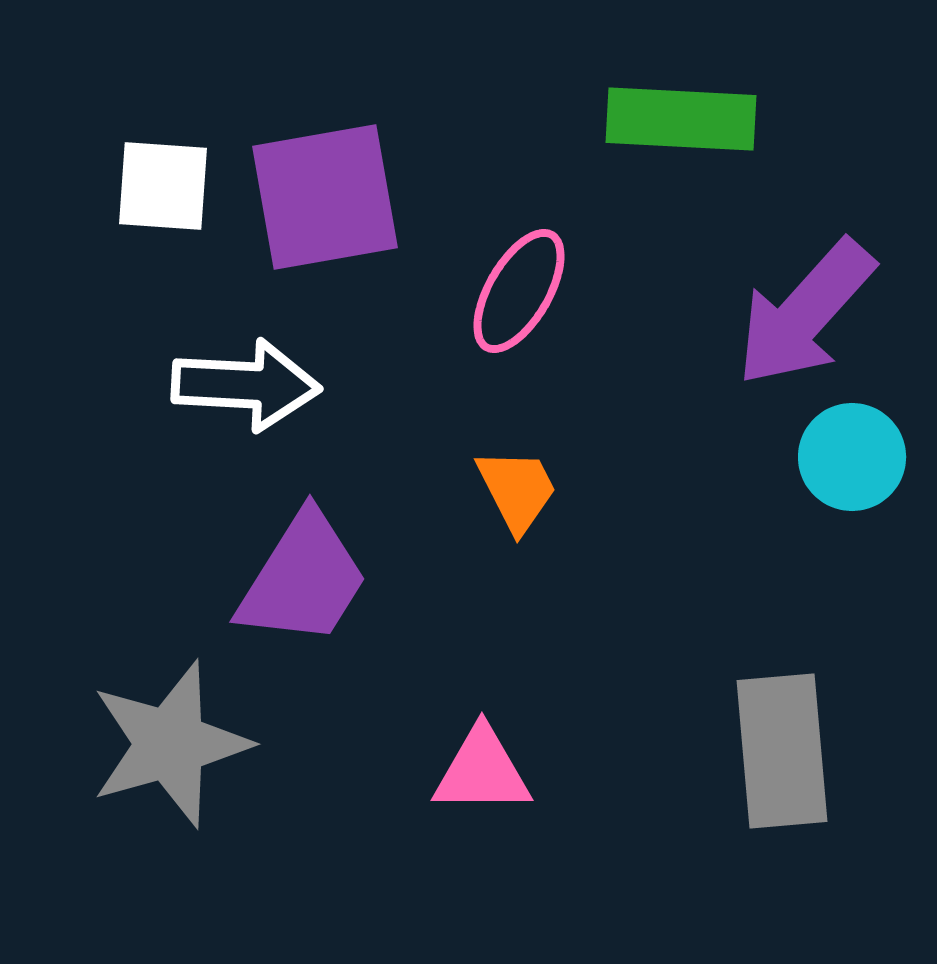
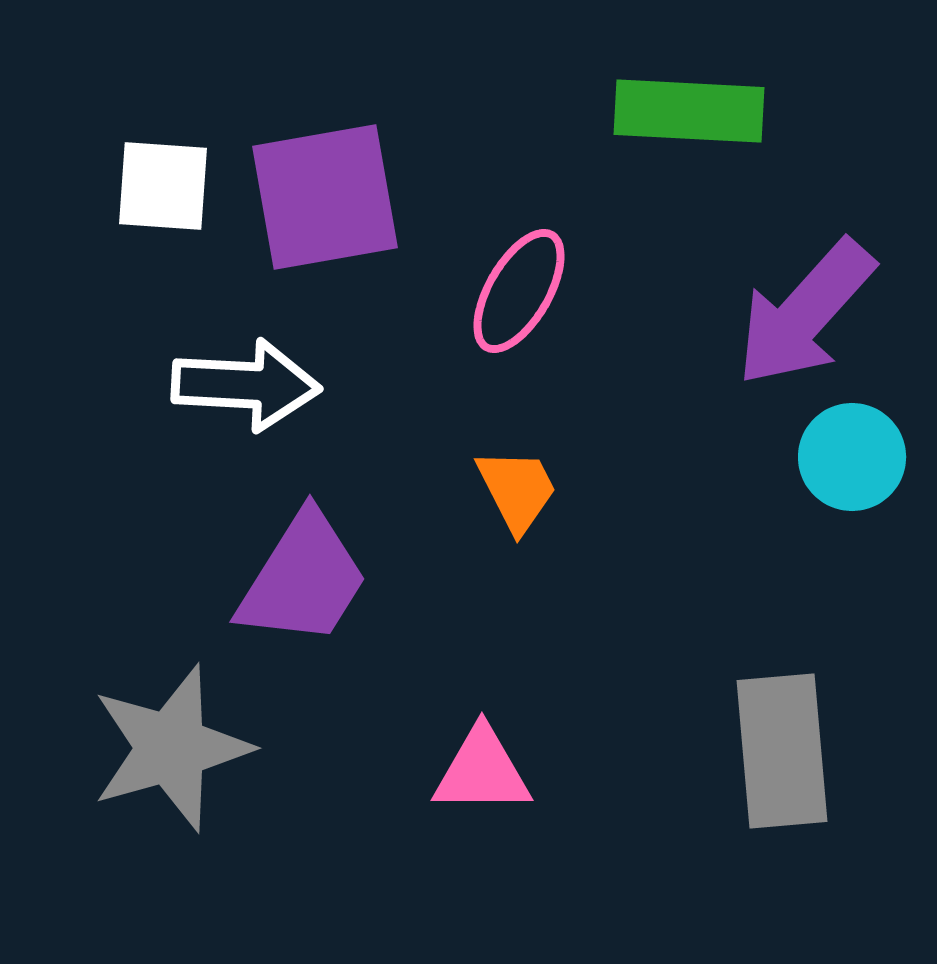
green rectangle: moved 8 px right, 8 px up
gray star: moved 1 px right, 4 px down
